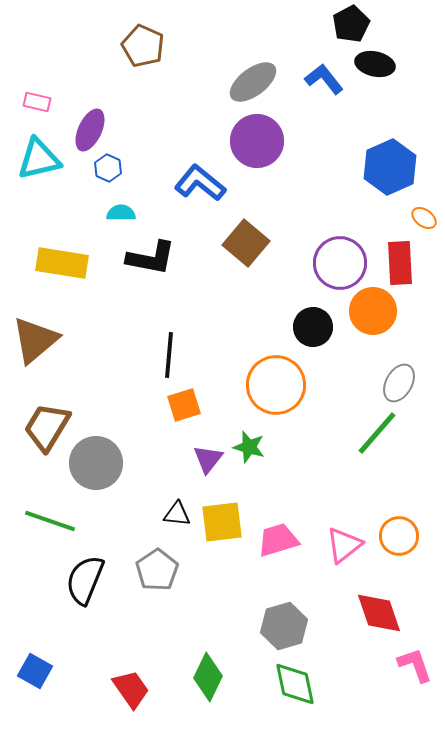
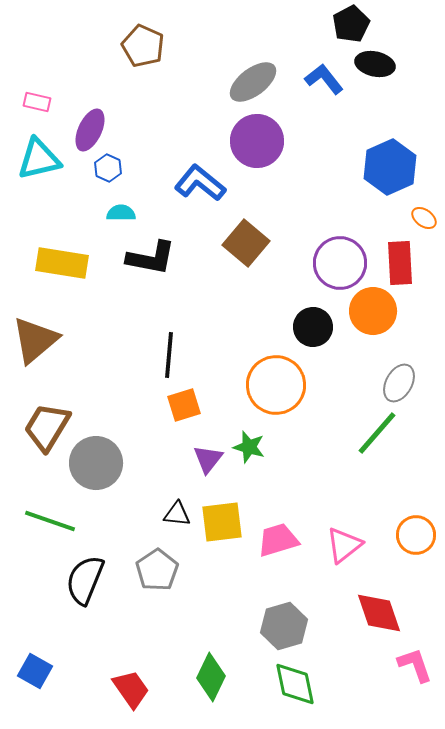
orange circle at (399, 536): moved 17 px right, 1 px up
green diamond at (208, 677): moved 3 px right
